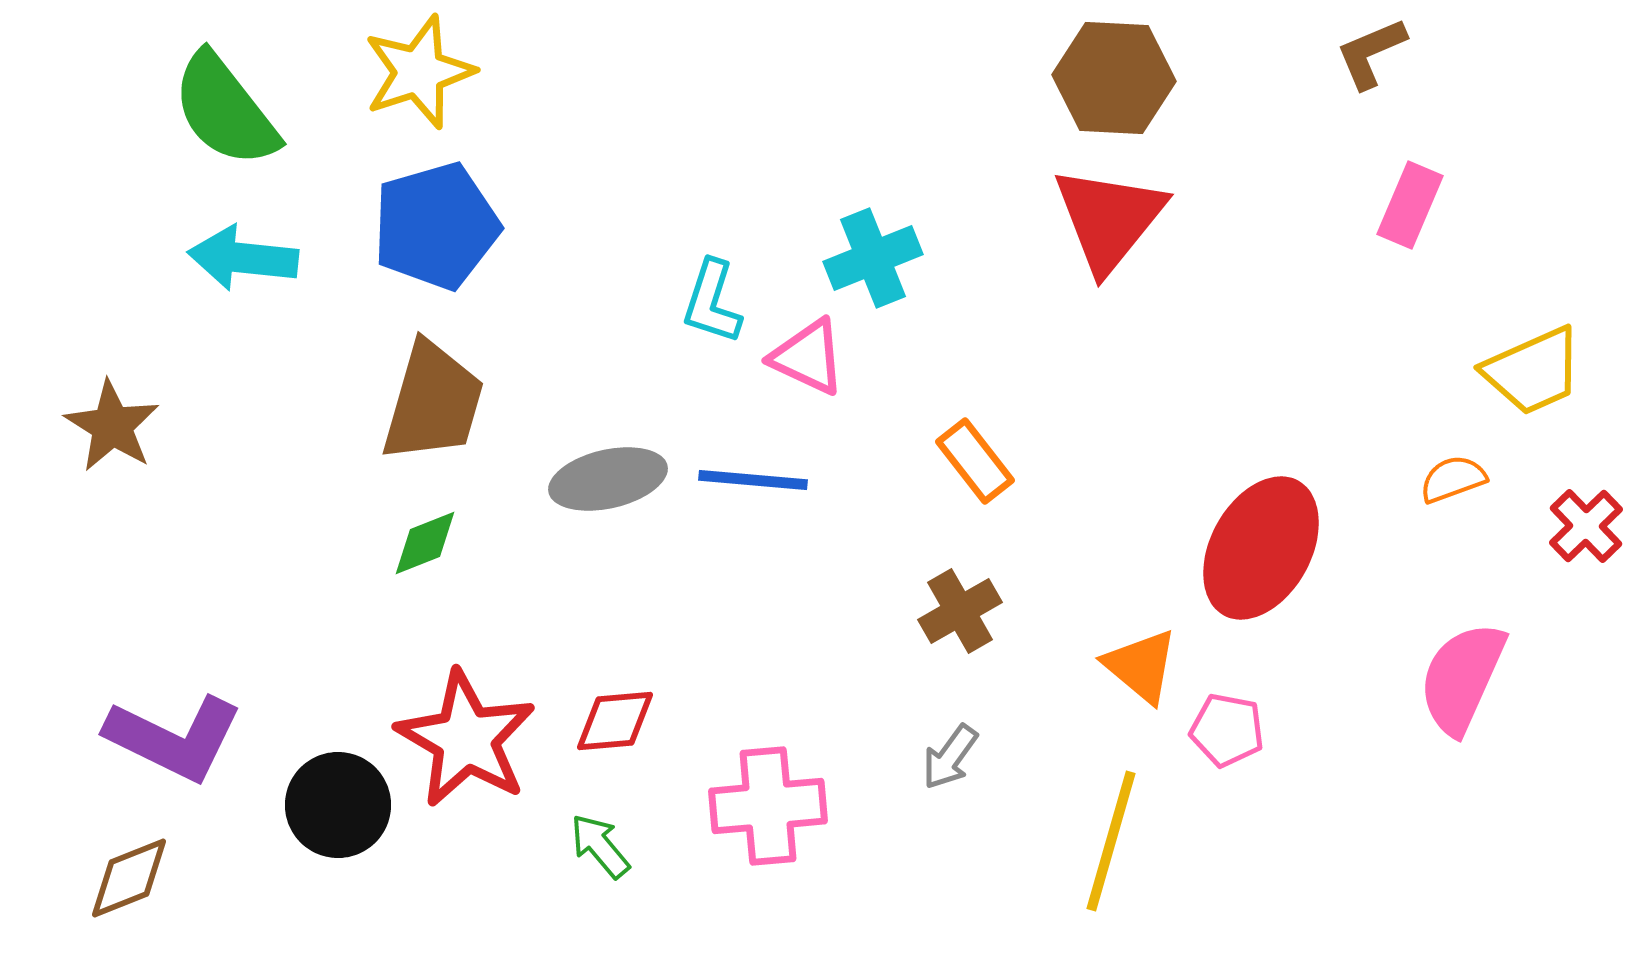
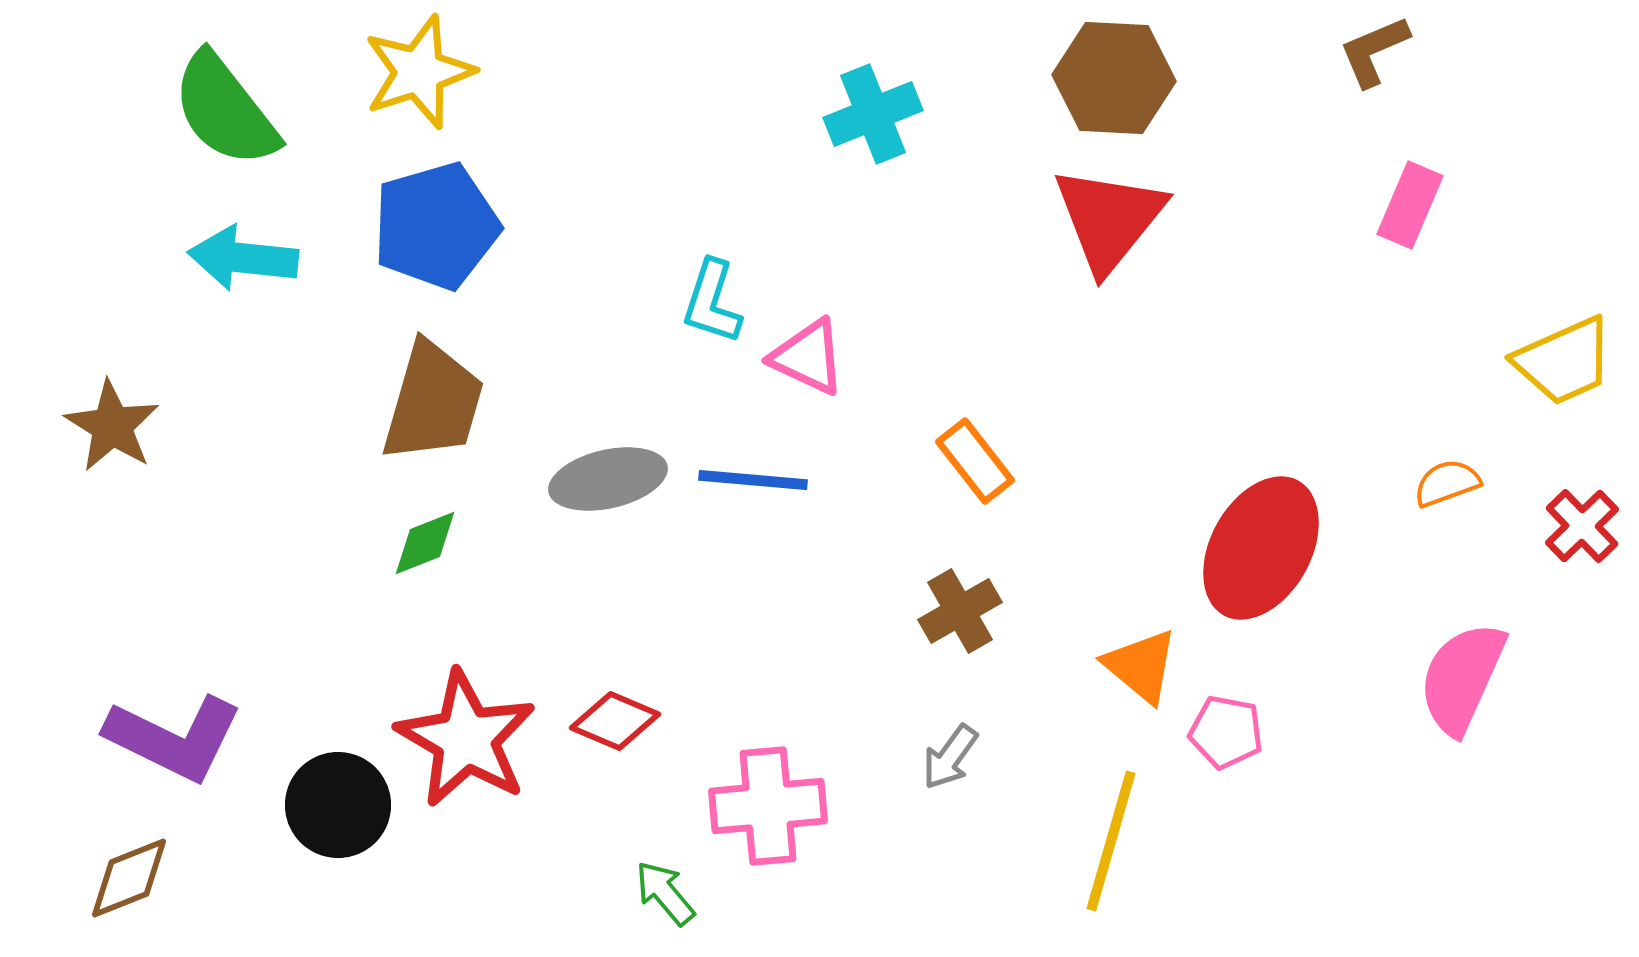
brown L-shape: moved 3 px right, 2 px up
cyan cross: moved 144 px up
yellow trapezoid: moved 31 px right, 10 px up
orange semicircle: moved 6 px left, 4 px down
red cross: moved 4 px left
red diamond: rotated 28 degrees clockwise
pink pentagon: moved 1 px left, 2 px down
green arrow: moved 65 px right, 47 px down
